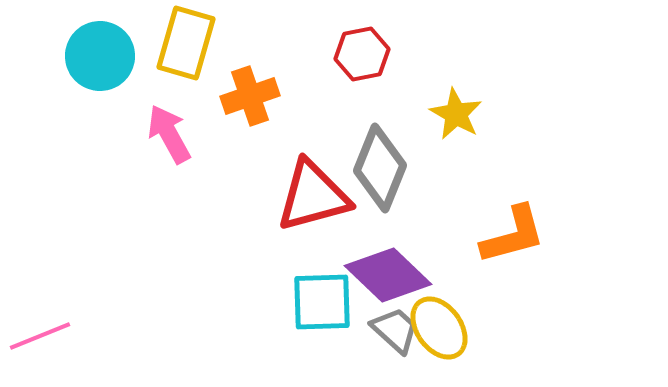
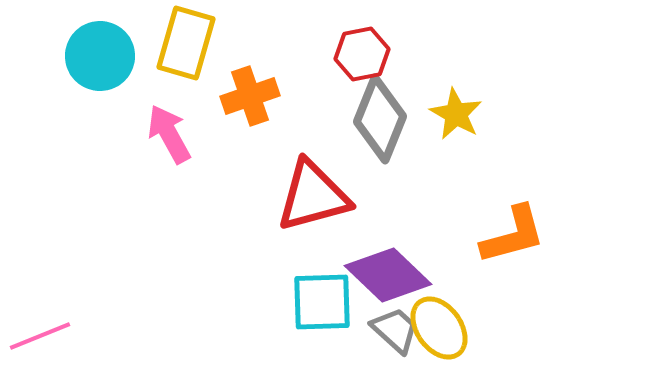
gray diamond: moved 49 px up
